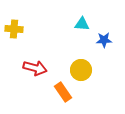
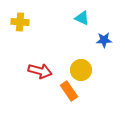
cyan triangle: moved 6 px up; rotated 21 degrees clockwise
yellow cross: moved 6 px right, 7 px up
red arrow: moved 5 px right, 3 px down
orange rectangle: moved 6 px right, 1 px up
